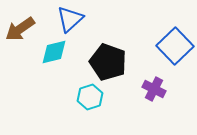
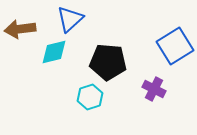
brown arrow: rotated 28 degrees clockwise
blue square: rotated 12 degrees clockwise
black pentagon: rotated 15 degrees counterclockwise
